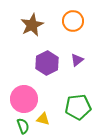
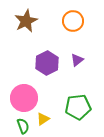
brown star: moved 6 px left, 4 px up
pink circle: moved 1 px up
yellow triangle: rotated 48 degrees counterclockwise
